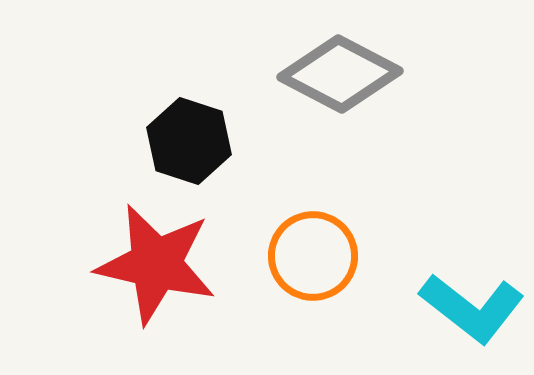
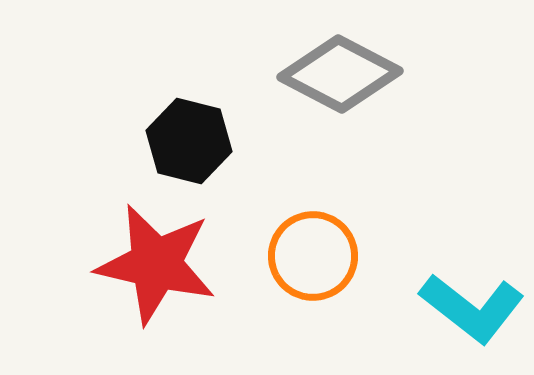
black hexagon: rotated 4 degrees counterclockwise
